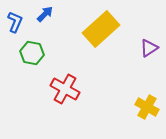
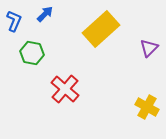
blue L-shape: moved 1 px left, 1 px up
purple triangle: rotated 12 degrees counterclockwise
red cross: rotated 12 degrees clockwise
